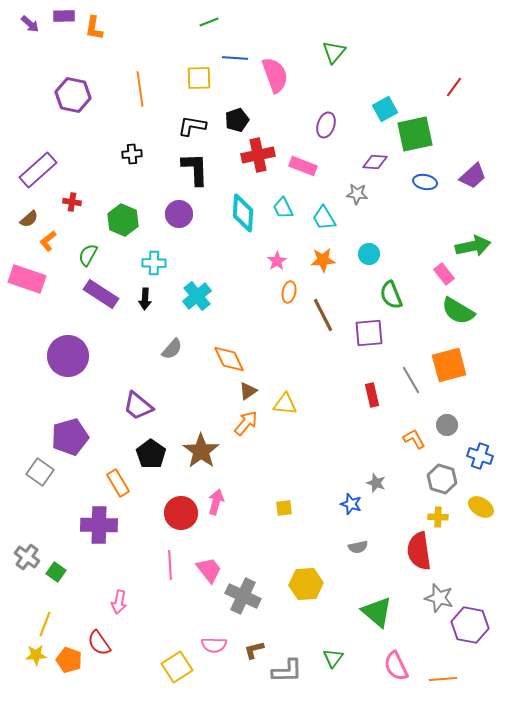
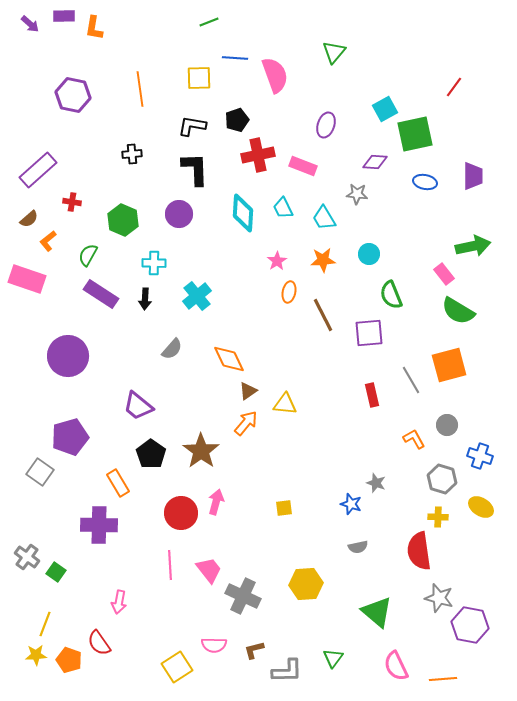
purple trapezoid at (473, 176): rotated 48 degrees counterclockwise
